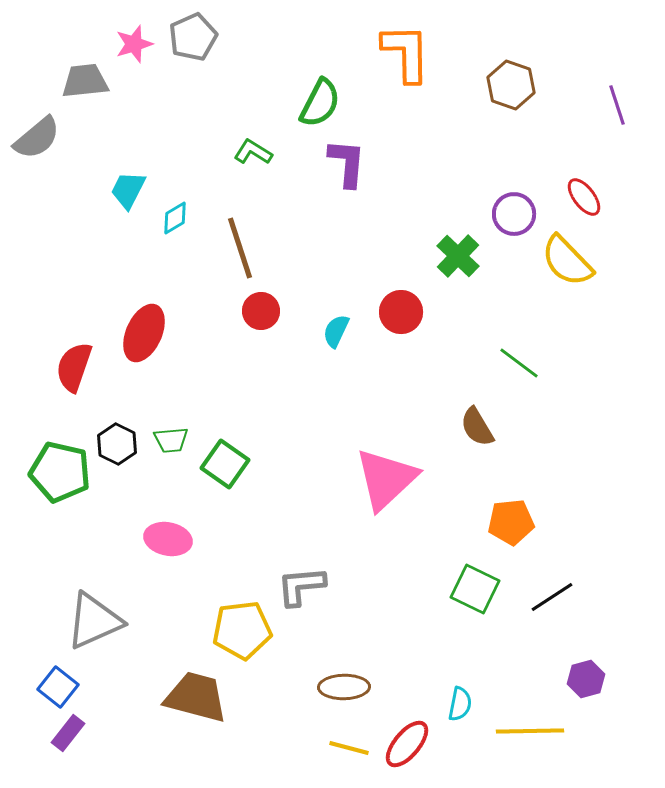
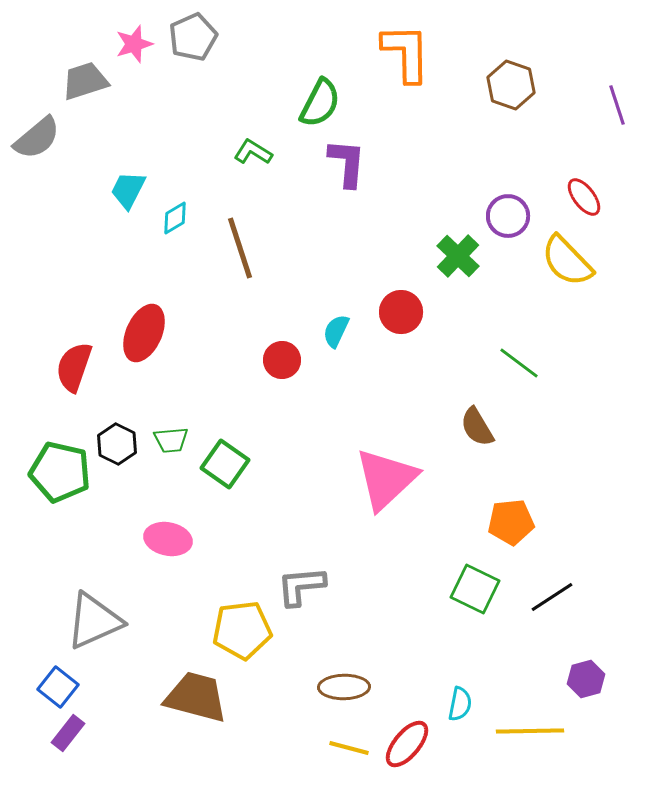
gray trapezoid at (85, 81): rotated 12 degrees counterclockwise
purple circle at (514, 214): moved 6 px left, 2 px down
red circle at (261, 311): moved 21 px right, 49 px down
